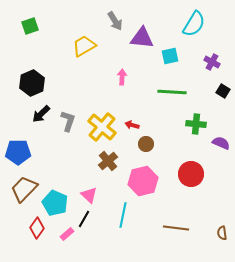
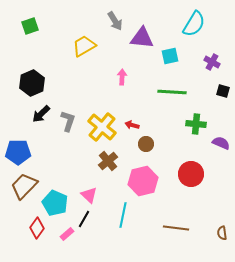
black square: rotated 16 degrees counterclockwise
brown trapezoid: moved 3 px up
